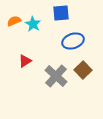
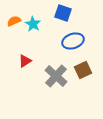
blue square: moved 2 px right; rotated 24 degrees clockwise
brown square: rotated 18 degrees clockwise
